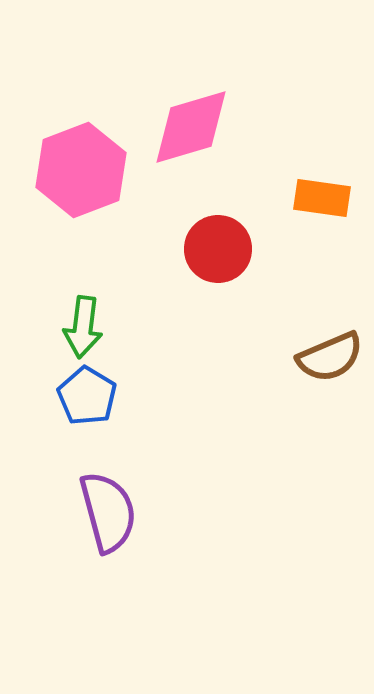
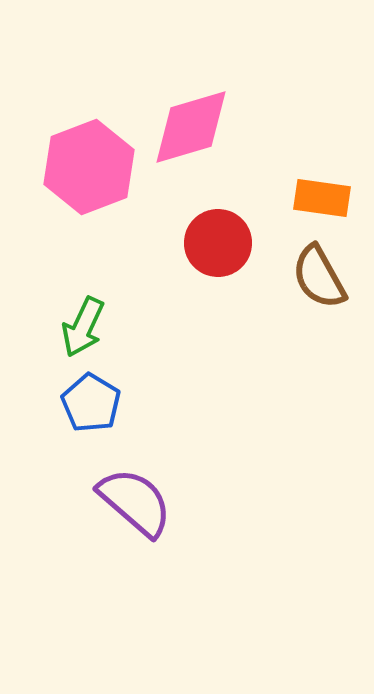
pink hexagon: moved 8 px right, 3 px up
red circle: moved 6 px up
green arrow: rotated 18 degrees clockwise
brown semicircle: moved 11 px left, 80 px up; rotated 84 degrees clockwise
blue pentagon: moved 4 px right, 7 px down
purple semicircle: moved 27 px right, 10 px up; rotated 34 degrees counterclockwise
